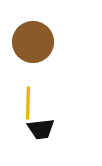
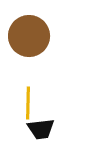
brown circle: moved 4 px left, 6 px up
